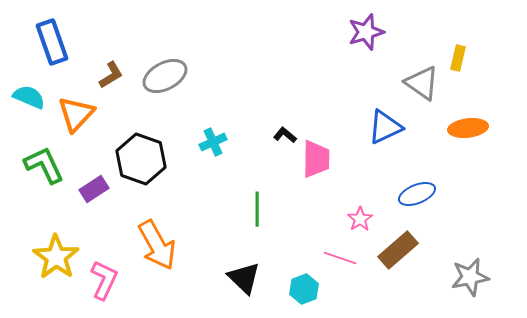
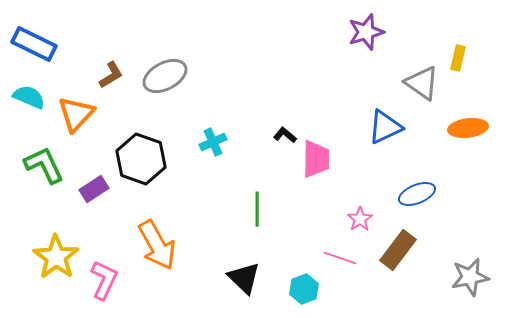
blue rectangle: moved 18 px left, 2 px down; rotated 45 degrees counterclockwise
brown rectangle: rotated 12 degrees counterclockwise
